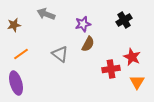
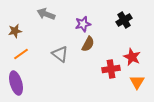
brown star: moved 1 px right, 6 px down
